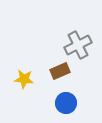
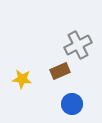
yellow star: moved 2 px left
blue circle: moved 6 px right, 1 px down
